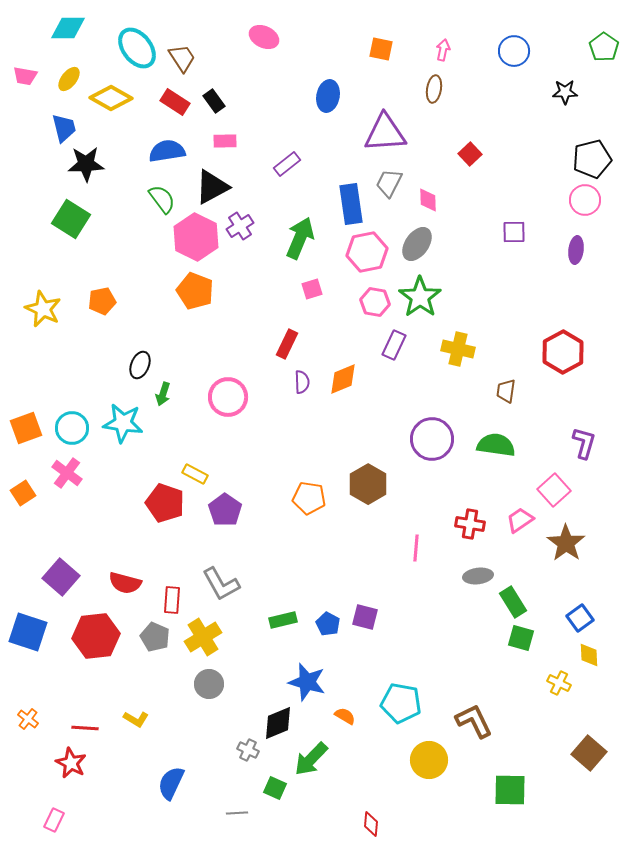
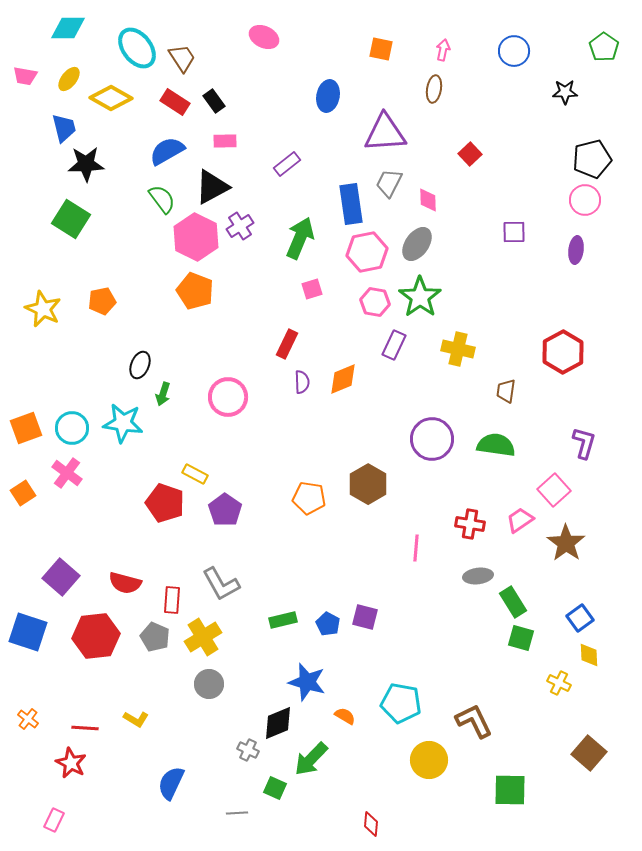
blue semicircle at (167, 151): rotated 21 degrees counterclockwise
